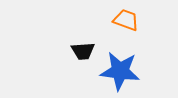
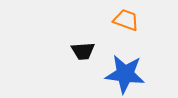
blue star: moved 5 px right, 3 px down
